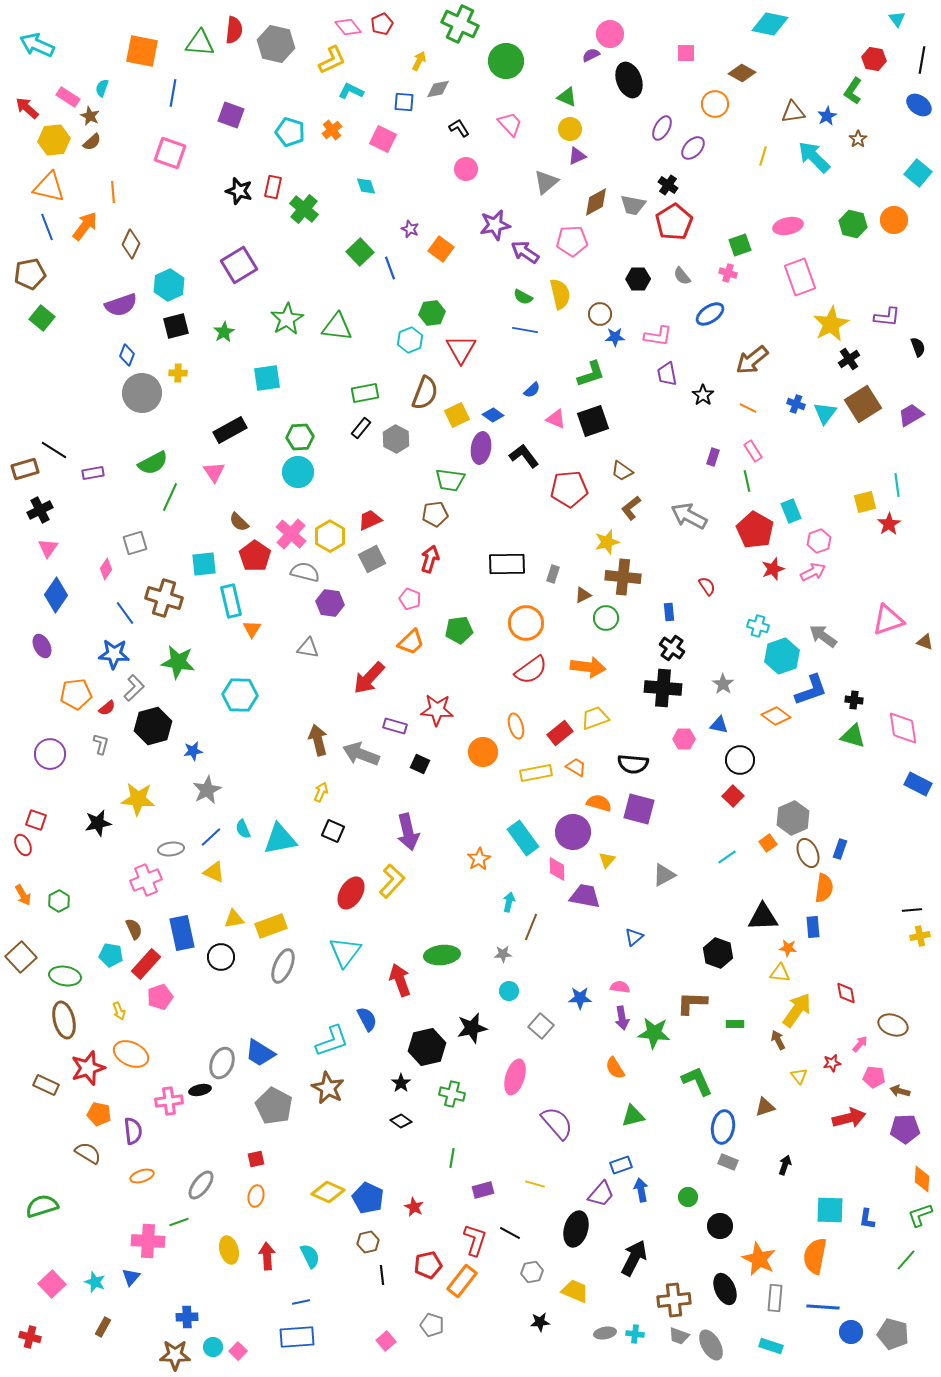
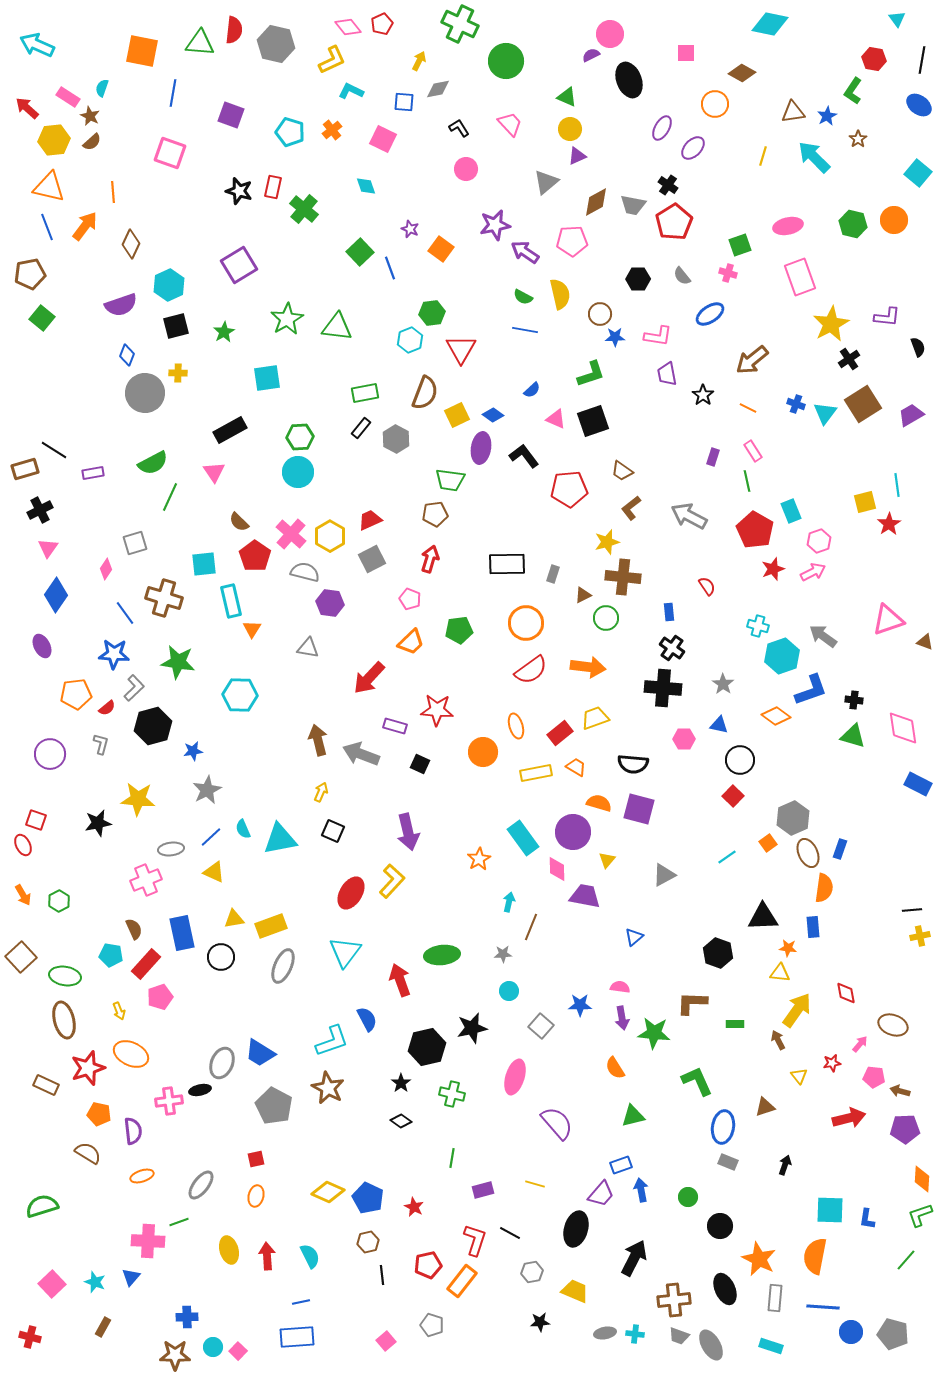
gray circle at (142, 393): moved 3 px right
blue star at (580, 998): moved 7 px down
